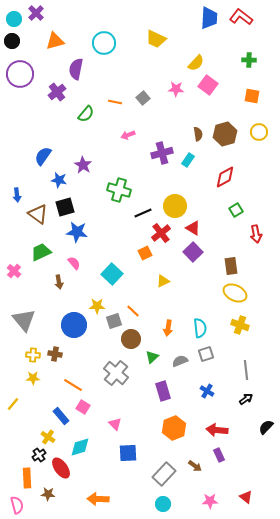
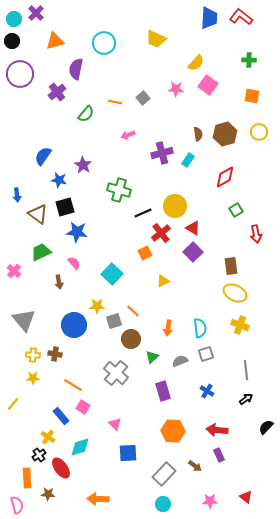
orange hexagon at (174, 428): moved 1 px left, 3 px down; rotated 25 degrees clockwise
